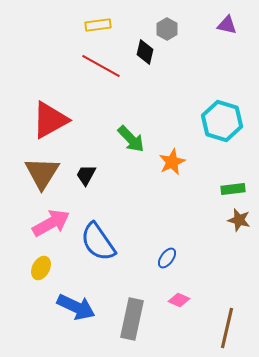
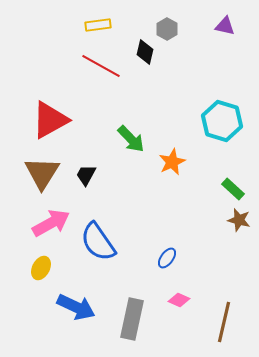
purple triangle: moved 2 px left, 1 px down
green rectangle: rotated 50 degrees clockwise
brown line: moved 3 px left, 6 px up
